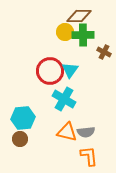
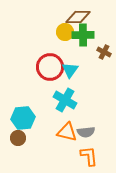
brown diamond: moved 1 px left, 1 px down
red circle: moved 4 px up
cyan cross: moved 1 px right, 1 px down
brown circle: moved 2 px left, 1 px up
